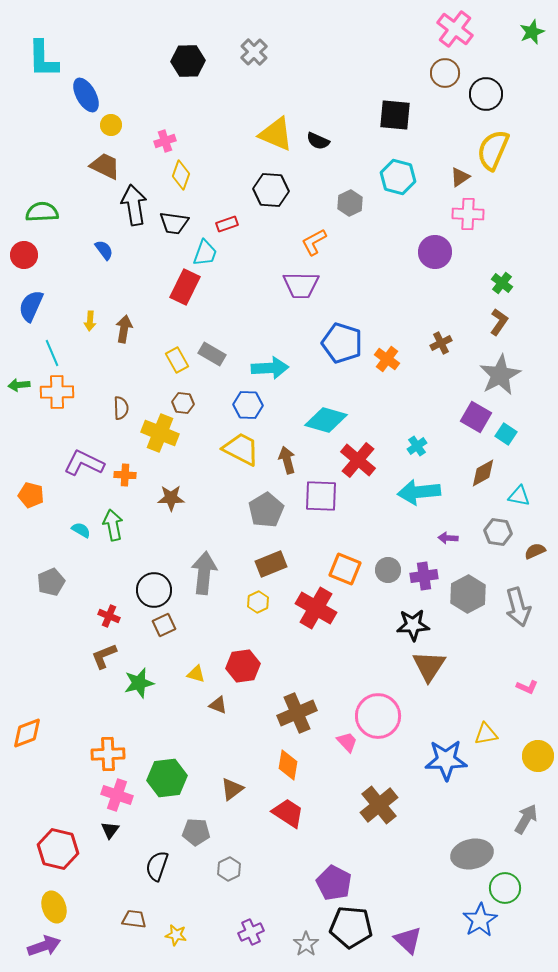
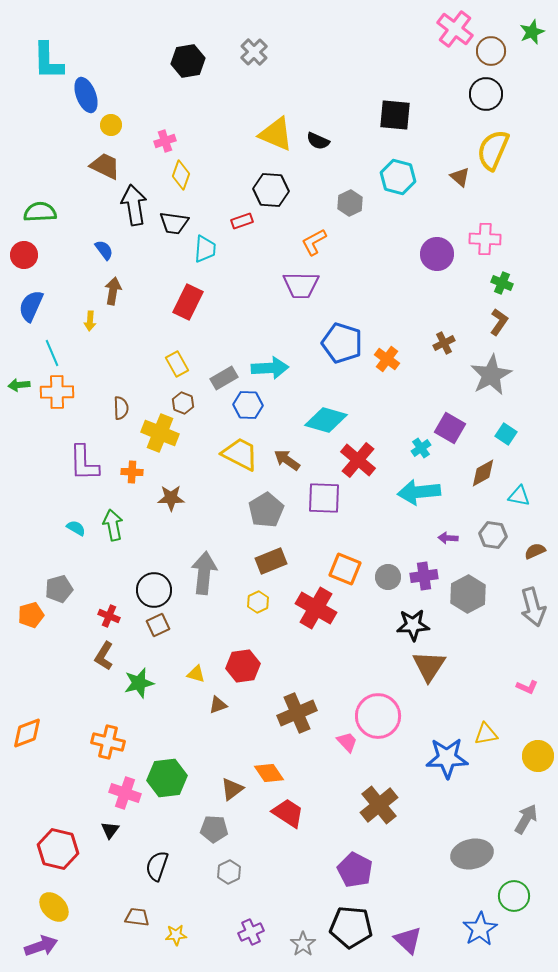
cyan L-shape at (43, 59): moved 5 px right, 2 px down
black hexagon at (188, 61): rotated 8 degrees counterclockwise
brown circle at (445, 73): moved 46 px right, 22 px up
blue ellipse at (86, 95): rotated 8 degrees clockwise
brown triangle at (460, 177): rotated 45 degrees counterclockwise
green semicircle at (42, 212): moved 2 px left
pink cross at (468, 214): moved 17 px right, 25 px down
red rectangle at (227, 224): moved 15 px right, 3 px up
purple circle at (435, 252): moved 2 px right, 2 px down
cyan trapezoid at (205, 253): moved 4 px up; rotated 16 degrees counterclockwise
green cross at (502, 283): rotated 15 degrees counterclockwise
red rectangle at (185, 287): moved 3 px right, 15 px down
brown arrow at (124, 329): moved 11 px left, 38 px up
brown cross at (441, 343): moved 3 px right
gray rectangle at (212, 354): moved 12 px right, 24 px down; rotated 60 degrees counterclockwise
yellow rectangle at (177, 360): moved 4 px down
gray star at (500, 375): moved 9 px left
brown hexagon at (183, 403): rotated 15 degrees clockwise
purple square at (476, 417): moved 26 px left, 11 px down
cyan cross at (417, 446): moved 4 px right, 2 px down
yellow trapezoid at (241, 449): moved 1 px left, 5 px down
brown arrow at (287, 460): rotated 40 degrees counterclockwise
purple L-shape at (84, 463): rotated 117 degrees counterclockwise
orange cross at (125, 475): moved 7 px right, 3 px up
orange pentagon at (31, 495): moved 120 px down; rotated 30 degrees counterclockwise
purple square at (321, 496): moved 3 px right, 2 px down
cyan semicircle at (81, 530): moved 5 px left, 2 px up
gray hexagon at (498, 532): moved 5 px left, 3 px down
brown rectangle at (271, 564): moved 3 px up
gray circle at (388, 570): moved 7 px down
gray pentagon at (51, 582): moved 8 px right, 7 px down; rotated 8 degrees clockwise
gray arrow at (518, 607): moved 15 px right
brown square at (164, 625): moved 6 px left
brown L-shape at (104, 656): rotated 36 degrees counterclockwise
brown triangle at (218, 705): rotated 42 degrees counterclockwise
orange cross at (108, 754): moved 12 px up; rotated 16 degrees clockwise
blue star at (446, 760): moved 1 px right, 2 px up
orange diamond at (288, 765): moved 19 px left, 8 px down; rotated 44 degrees counterclockwise
pink cross at (117, 795): moved 8 px right, 2 px up
gray pentagon at (196, 832): moved 18 px right, 3 px up
gray hexagon at (229, 869): moved 3 px down
purple pentagon at (334, 883): moved 21 px right, 13 px up
green circle at (505, 888): moved 9 px right, 8 px down
yellow ellipse at (54, 907): rotated 24 degrees counterclockwise
brown trapezoid at (134, 919): moved 3 px right, 2 px up
blue star at (480, 920): moved 9 px down
yellow star at (176, 935): rotated 15 degrees counterclockwise
gray star at (306, 944): moved 3 px left
purple arrow at (44, 946): moved 3 px left
